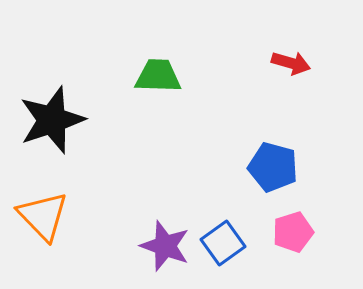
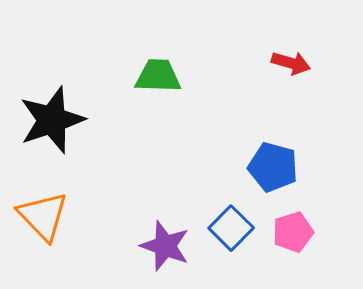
blue square: moved 8 px right, 15 px up; rotated 9 degrees counterclockwise
